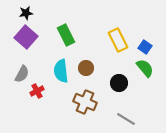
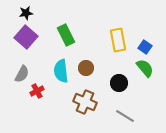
yellow rectangle: rotated 15 degrees clockwise
gray line: moved 1 px left, 3 px up
